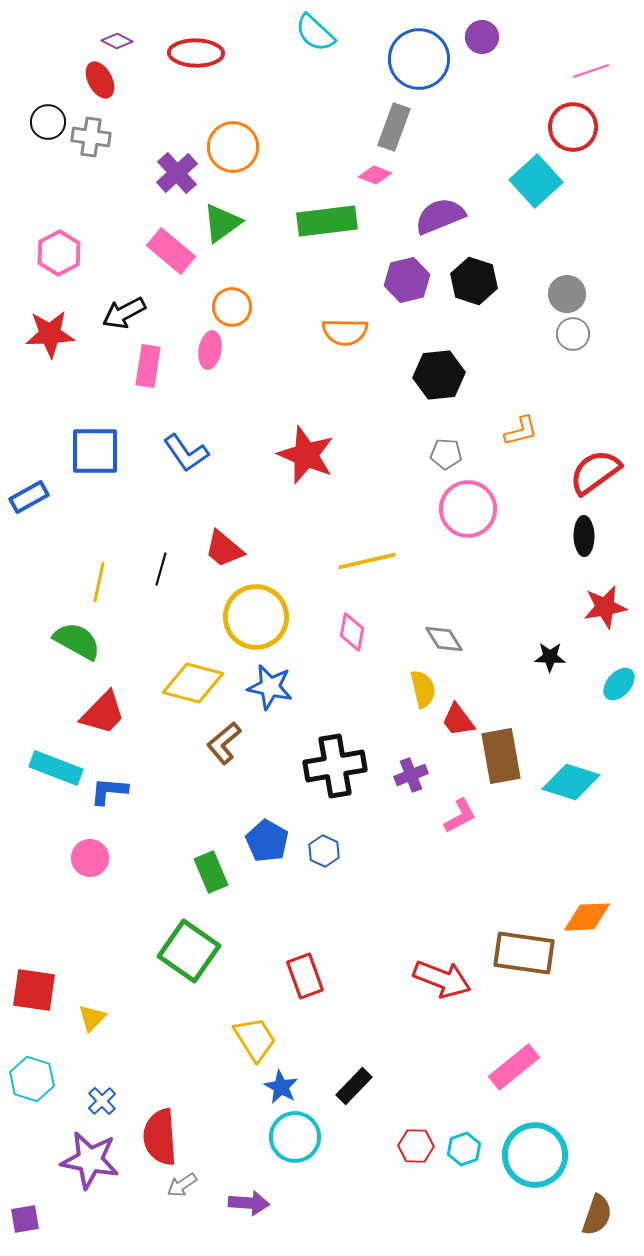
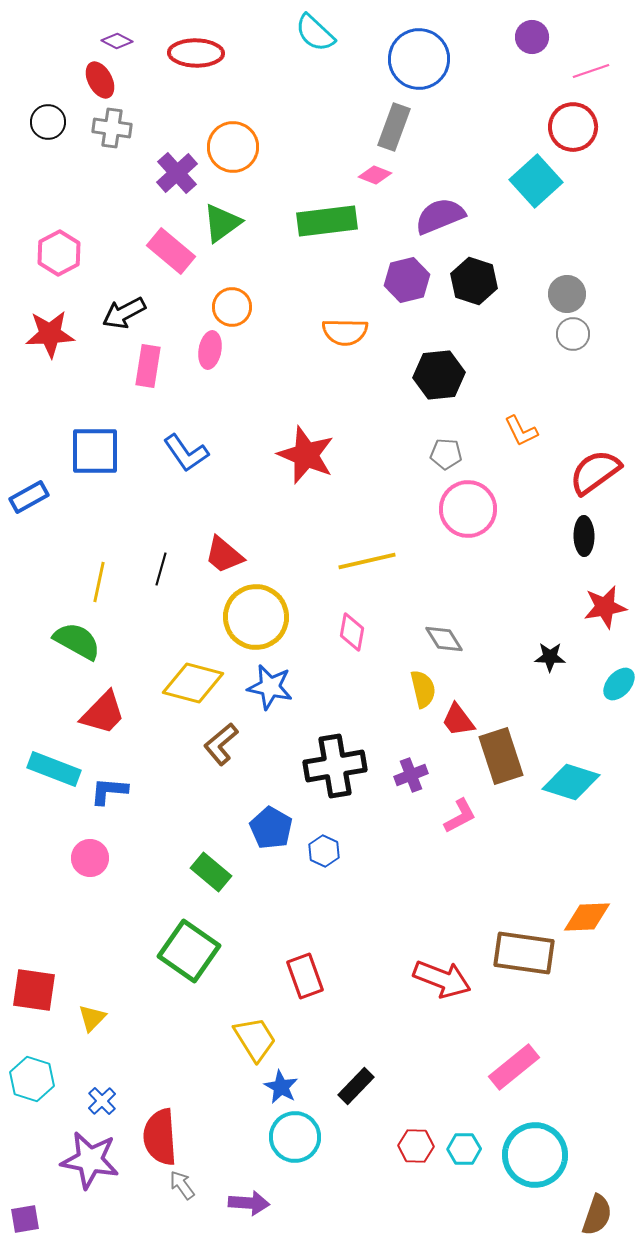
purple circle at (482, 37): moved 50 px right
gray cross at (91, 137): moved 21 px right, 9 px up
orange L-shape at (521, 431): rotated 78 degrees clockwise
red trapezoid at (224, 549): moved 6 px down
brown L-shape at (224, 743): moved 3 px left, 1 px down
brown rectangle at (501, 756): rotated 8 degrees counterclockwise
cyan rectangle at (56, 768): moved 2 px left, 1 px down
blue pentagon at (267, 841): moved 4 px right, 13 px up
green rectangle at (211, 872): rotated 27 degrees counterclockwise
black rectangle at (354, 1086): moved 2 px right
cyan hexagon at (464, 1149): rotated 20 degrees clockwise
gray arrow at (182, 1185): rotated 88 degrees clockwise
